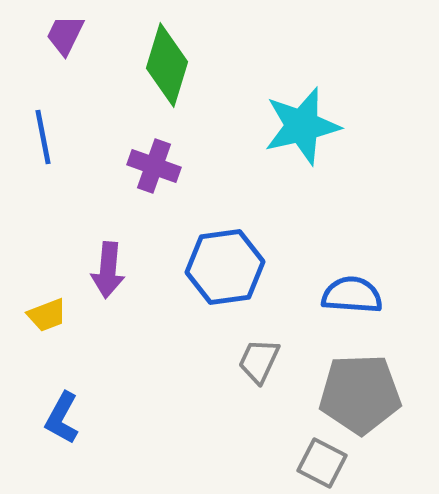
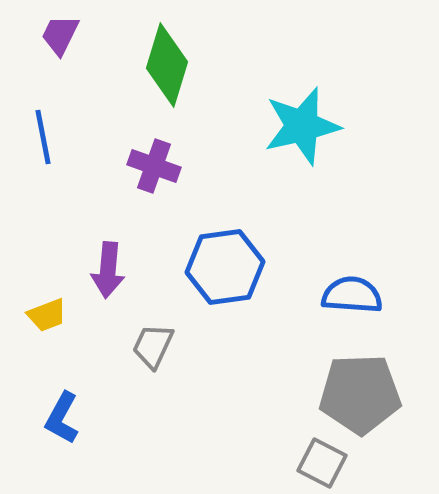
purple trapezoid: moved 5 px left
gray trapezoid: moved 106 px left, 15 px up
